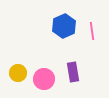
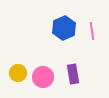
blue hexagon: moved 2 px down
purple rectangle: moved 2 px down
pink circle: moved 1 px left, 2 px up
